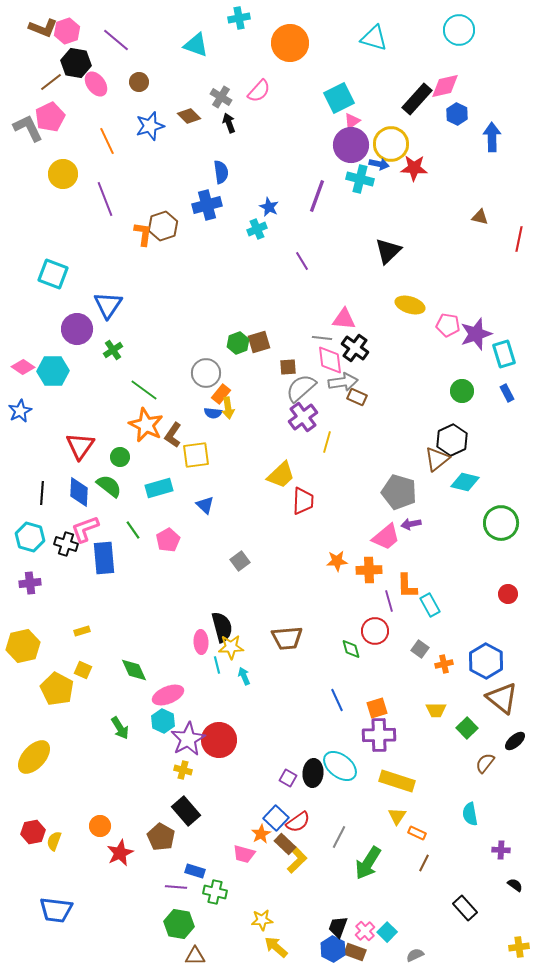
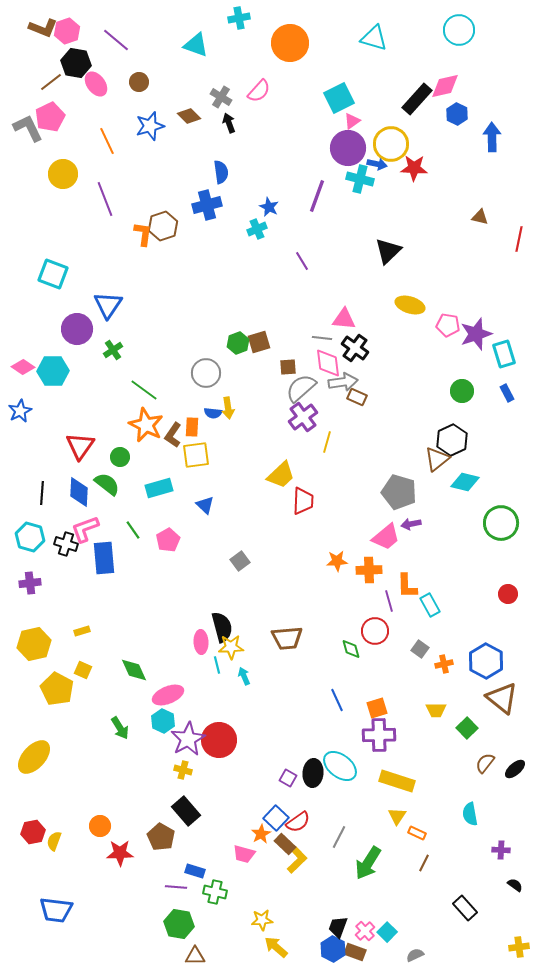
purple circle at (351, 145): moved 3 px left, 3 px down
blue arrow at (379, 164): moved 2 px left
pink diamond at (330, 360): moved 2 px left, 3 px down
orange rectangle at (221, 394): moved 29 px left, 33 px down; rotated 36 degrees counterclockwise
green semicircle at (109, 486): moved 2 px left, 2 px up
yellow hexagon at (23, 646): moved 11 px right, 2 px up
black ellipse at (515, 741): moved 28 px down
red star at (120, 853): rotated 24 degrees clockwise
